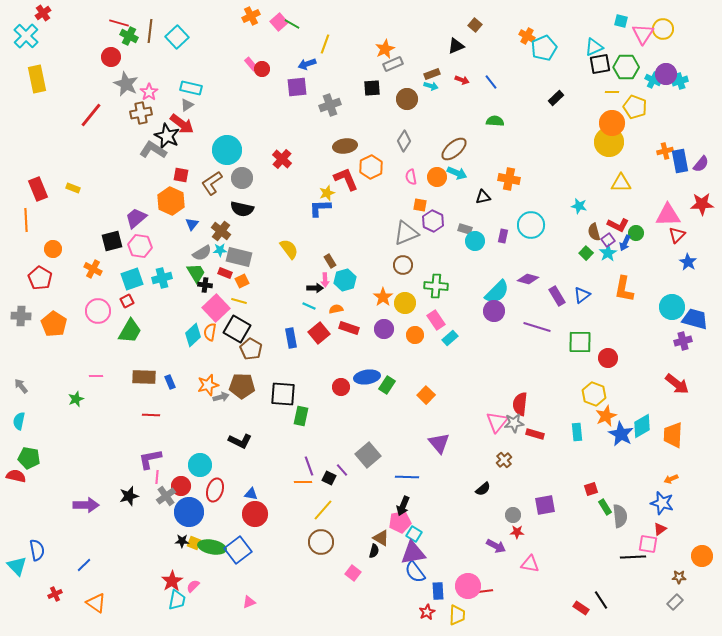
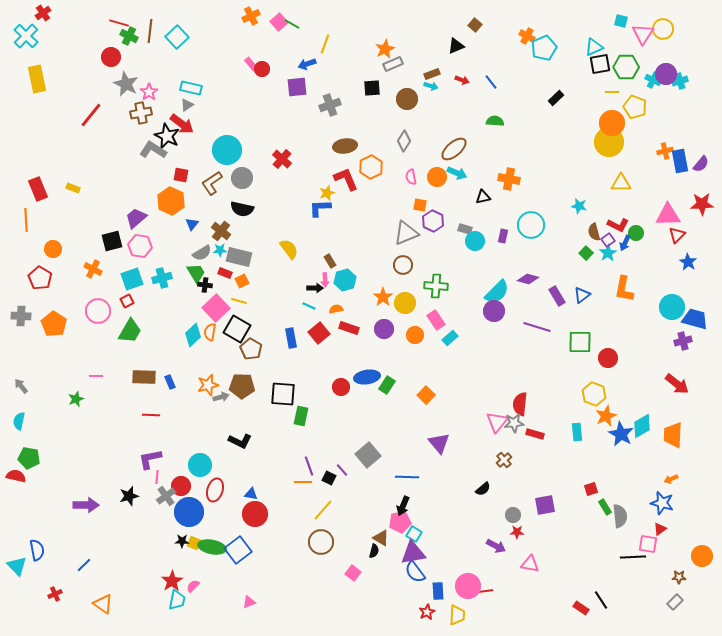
orange triangle at (96, 603): moved 7 px right, 1 px down
